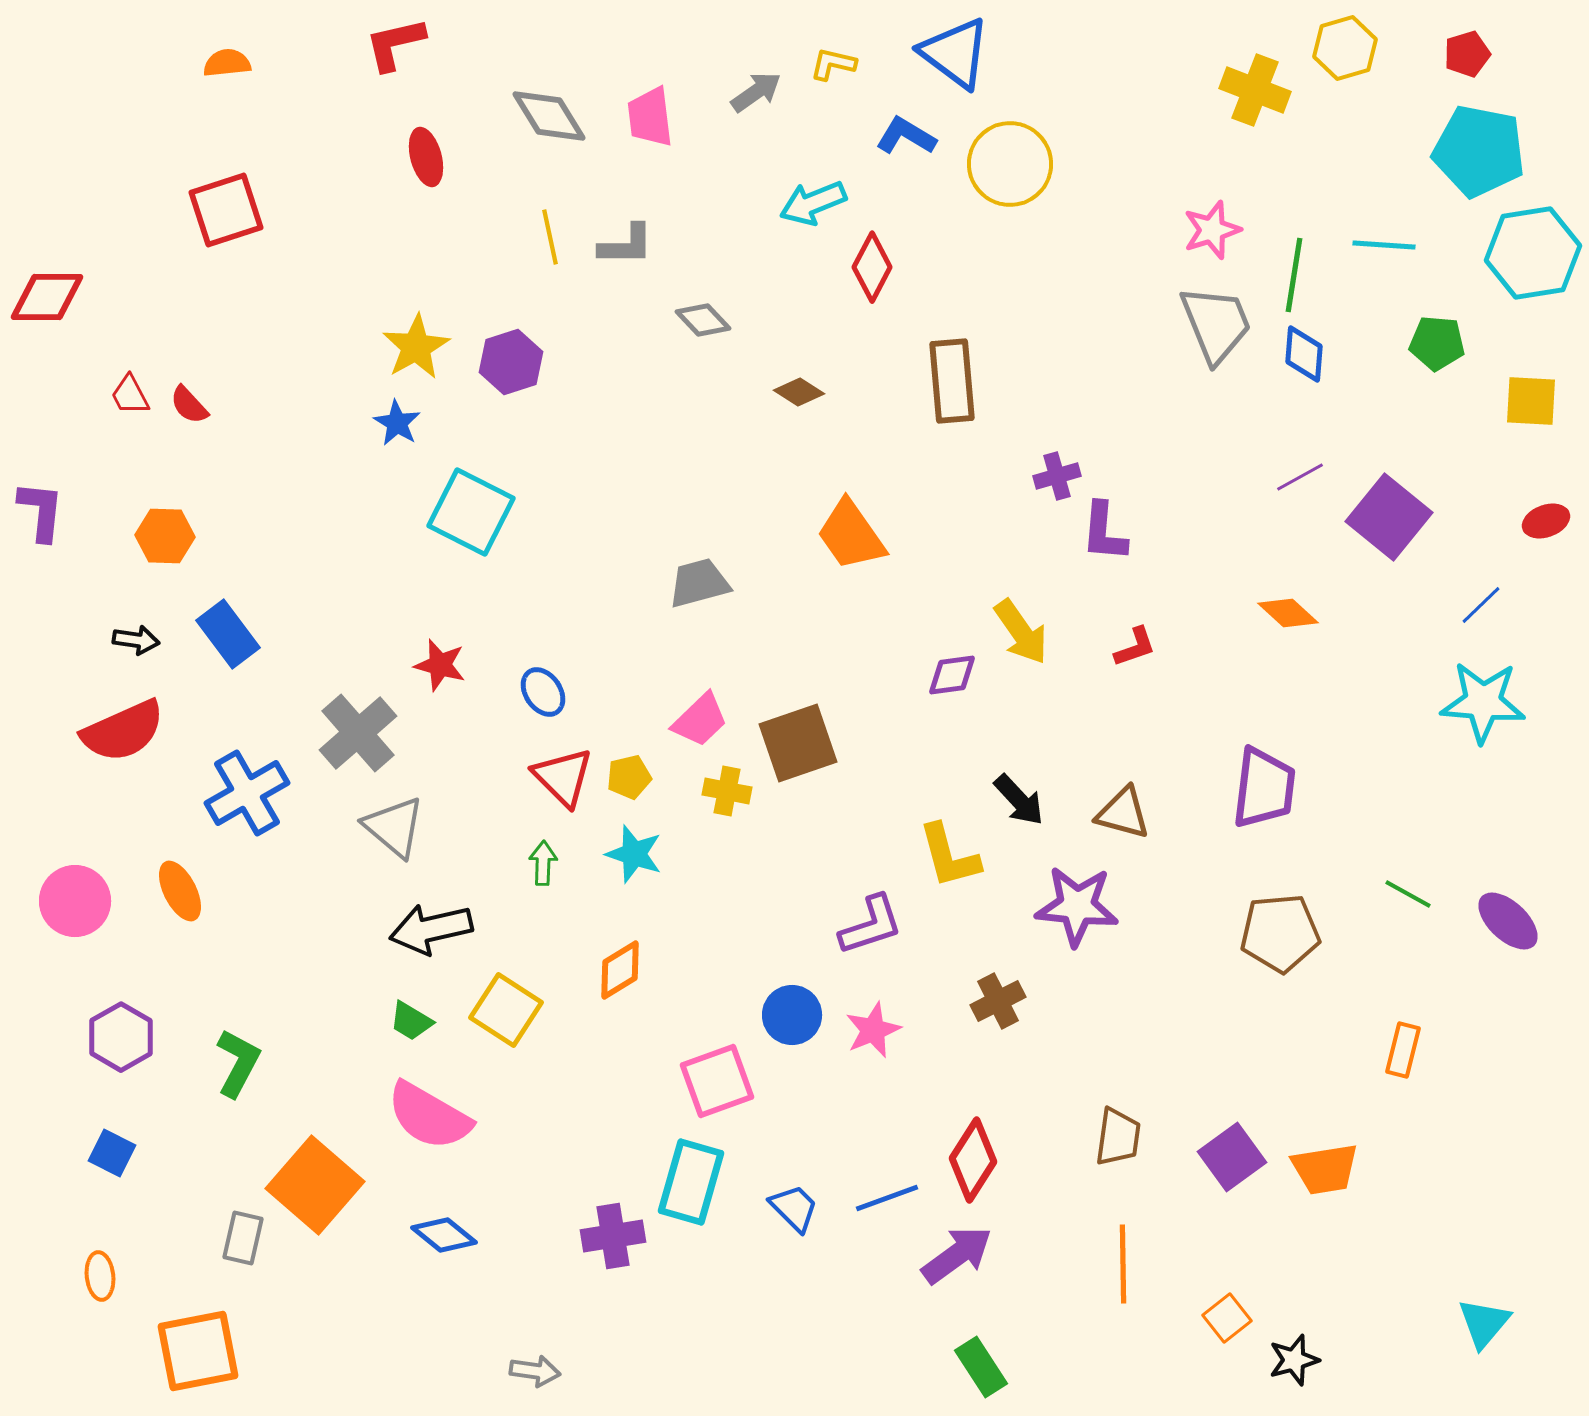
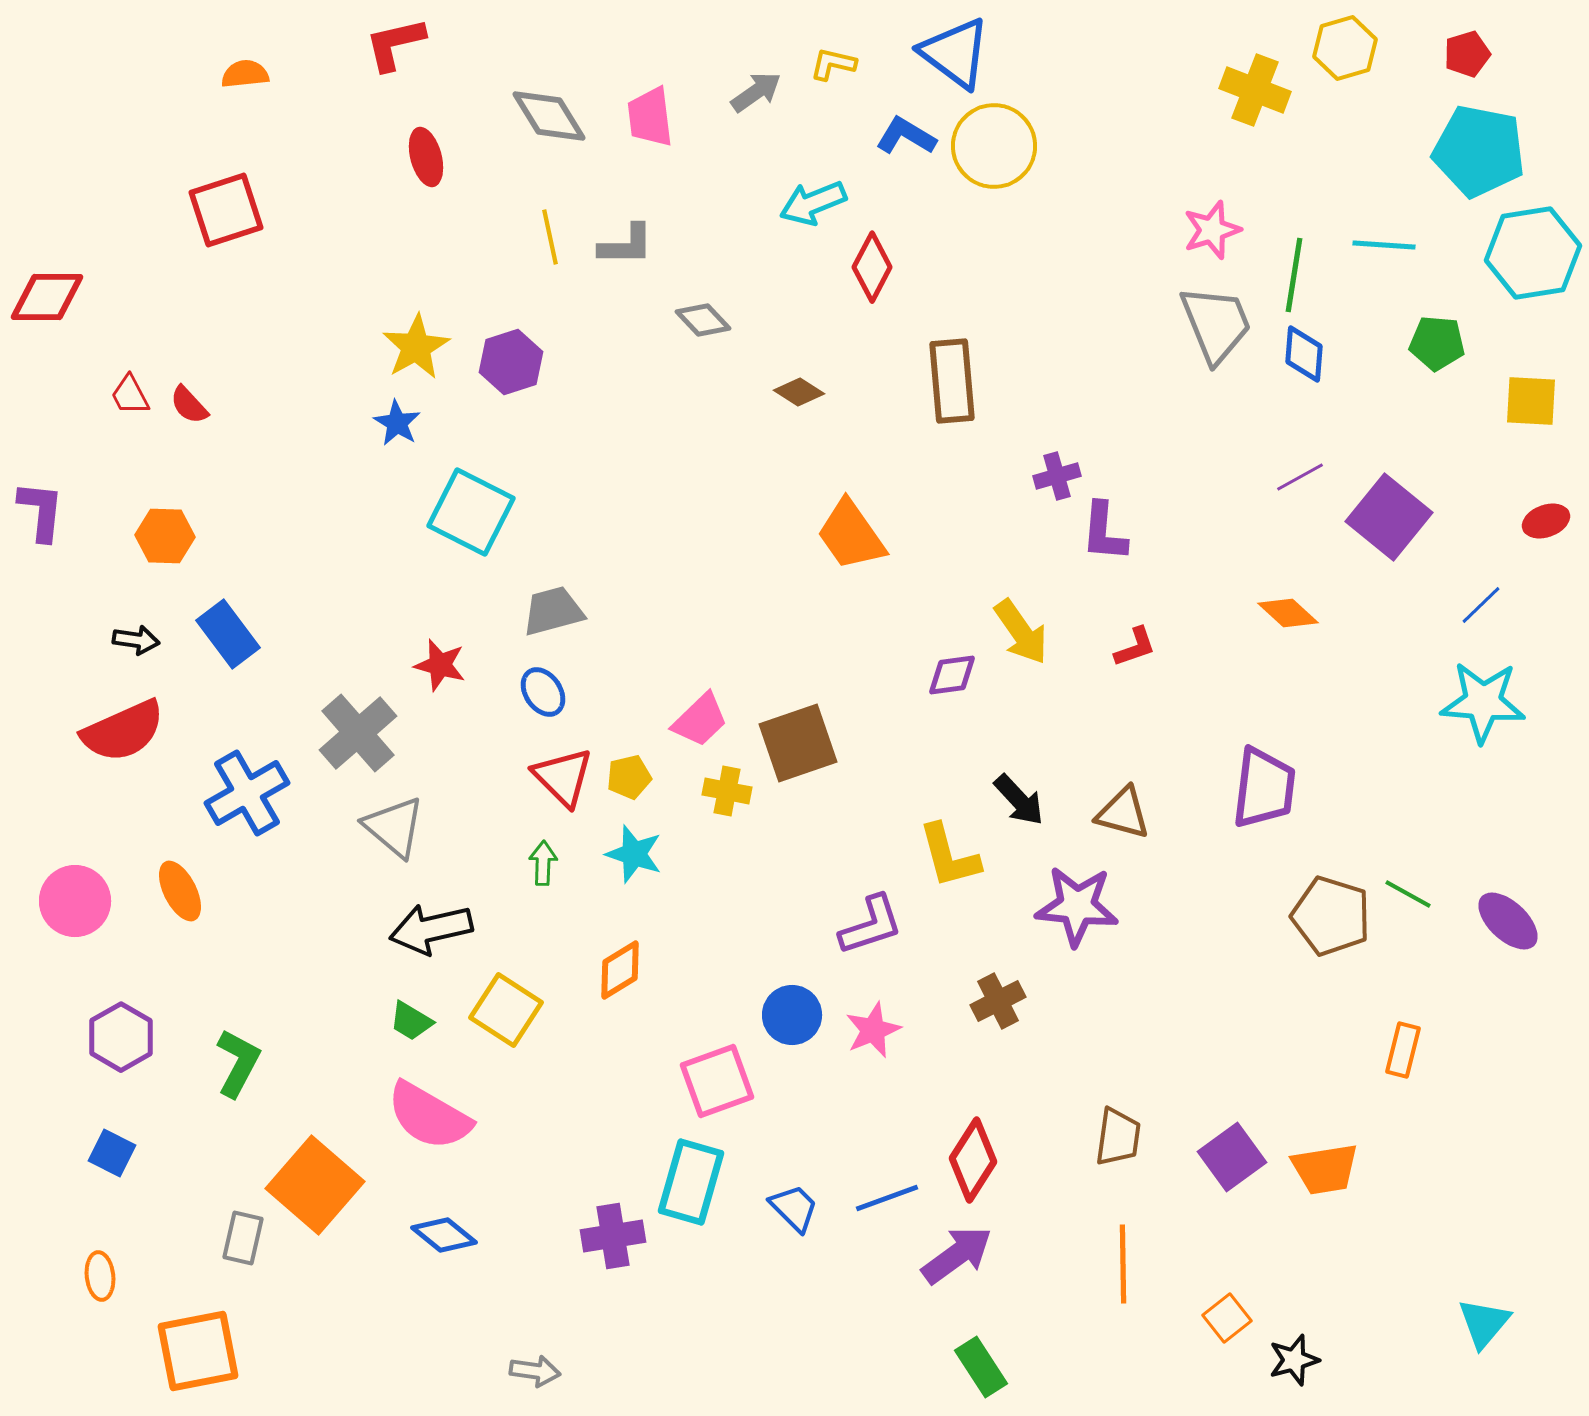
orange semicircle at (227, 63): moved 18 px right, 11 px down
yellow circle at (1010, 164): moved 16 px left, 18 px up
gray trapezoid at (699, 583): moved 146 px left, 28 px down
brown pentagon at (1280, 933): moved 51 px right, 17 px up; rotated 22 degrees clockwise
